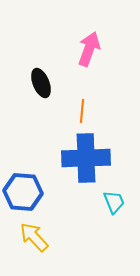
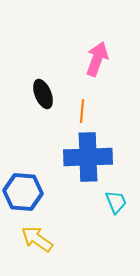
pink arrow: moved 8 px right, 10 px down
black ellipse: moved 2 px right, 11 px down
blue cross: moved 2 px right, 1 px up
cyan trapezoid: moved 2 px right
yellow arrow: moved 3 px right, 2 px down; rotated 12 degrees counterclockwise
